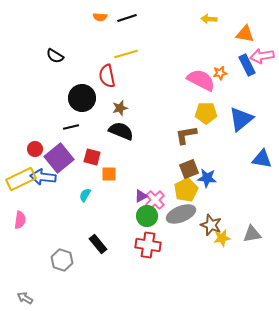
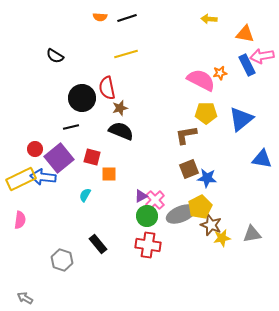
red semicircle at (107, 76): moved 12 px down
yellow pentagon at (186, 190): moved 14 px right, 17 px down
